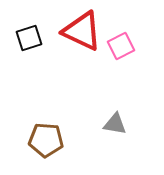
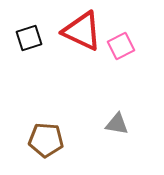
gray triangle: moved 2 px right
